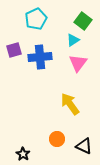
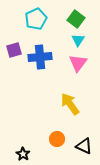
green square: moved 7 px left, 2 px up
cyan triangle: moved 5 px right; rotated 24 degrees counterclockwise
